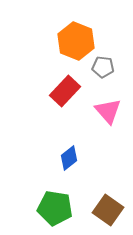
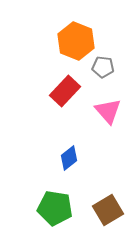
brown square: rotated 24 degrees clockwise
